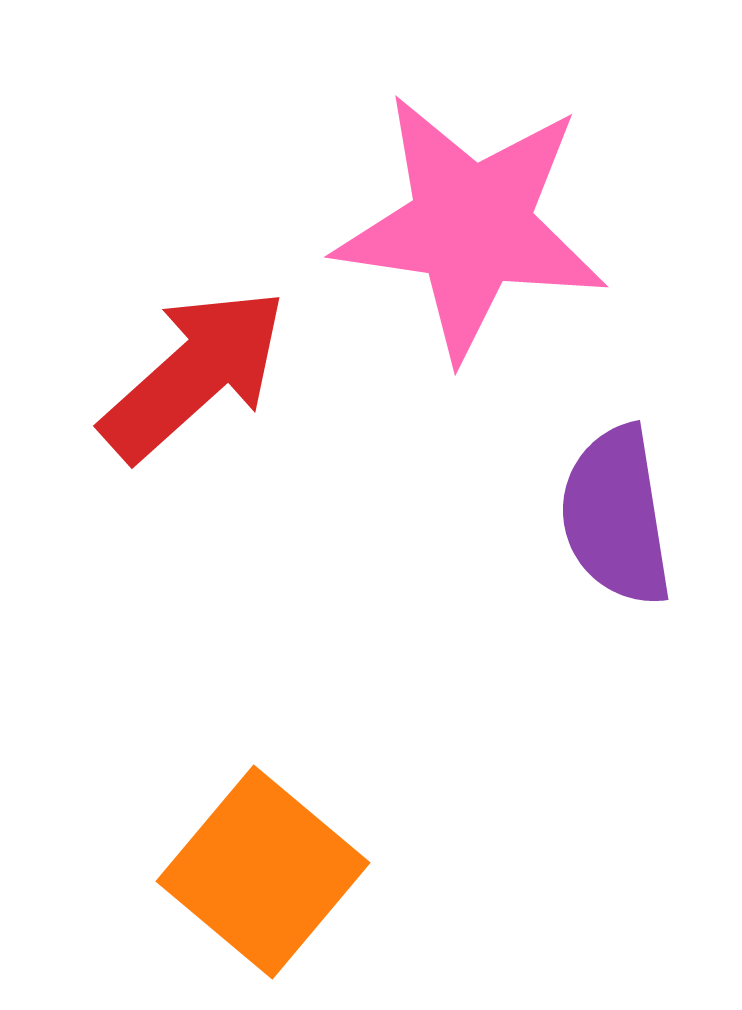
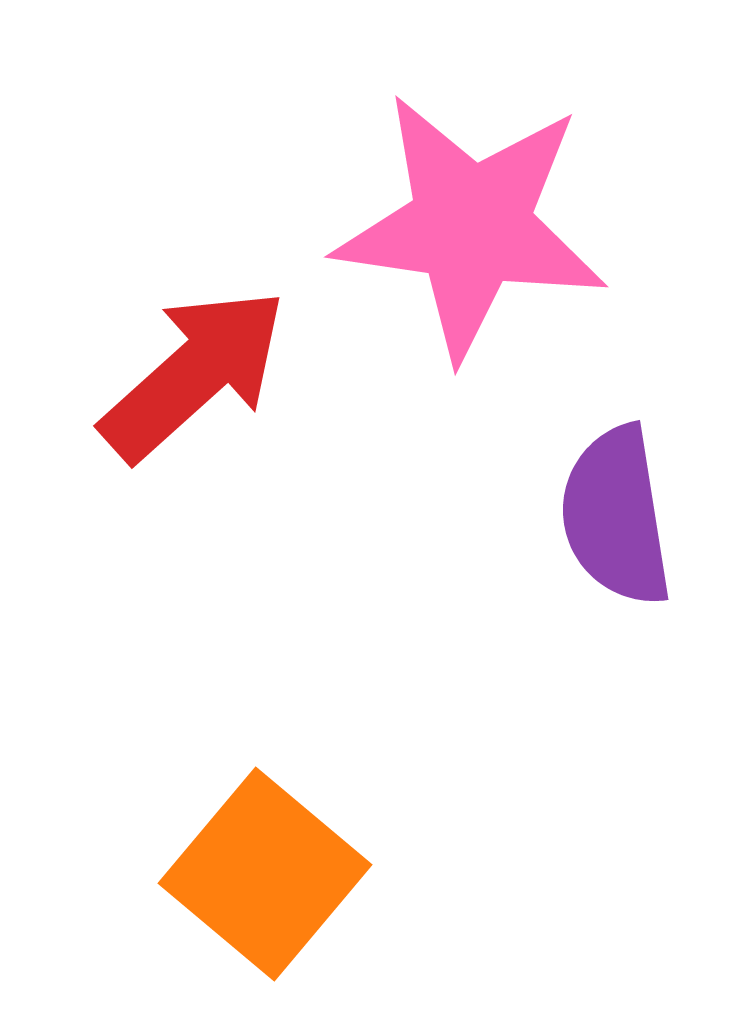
orange square: moved 2 px right, 2 px down
